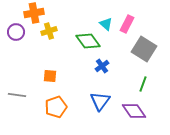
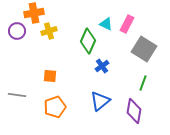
cyan triangle: rotated 16 degrees counterclockwise
purple circle: moved 1 px right, 1 px up
green diamond: rotated 60 degrees clockwise
green line: moved 1 px up
blue triangle: rotated 15 degrees clockwise
orange pentagon: moved 1 px left
purple diamond: rotated 45 degrees clockwise
